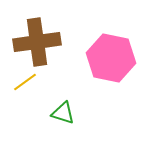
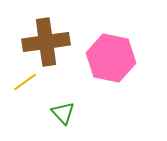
brown cross: moved 9 px right
green triangle: rotated 30 degrees clockwise
